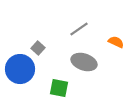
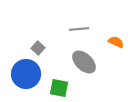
gray line: rotated 30 degrees clockwise
gray ellipse: rotated 25 degrees clockwise
blue circle: moved 6 px right, 5 px down
